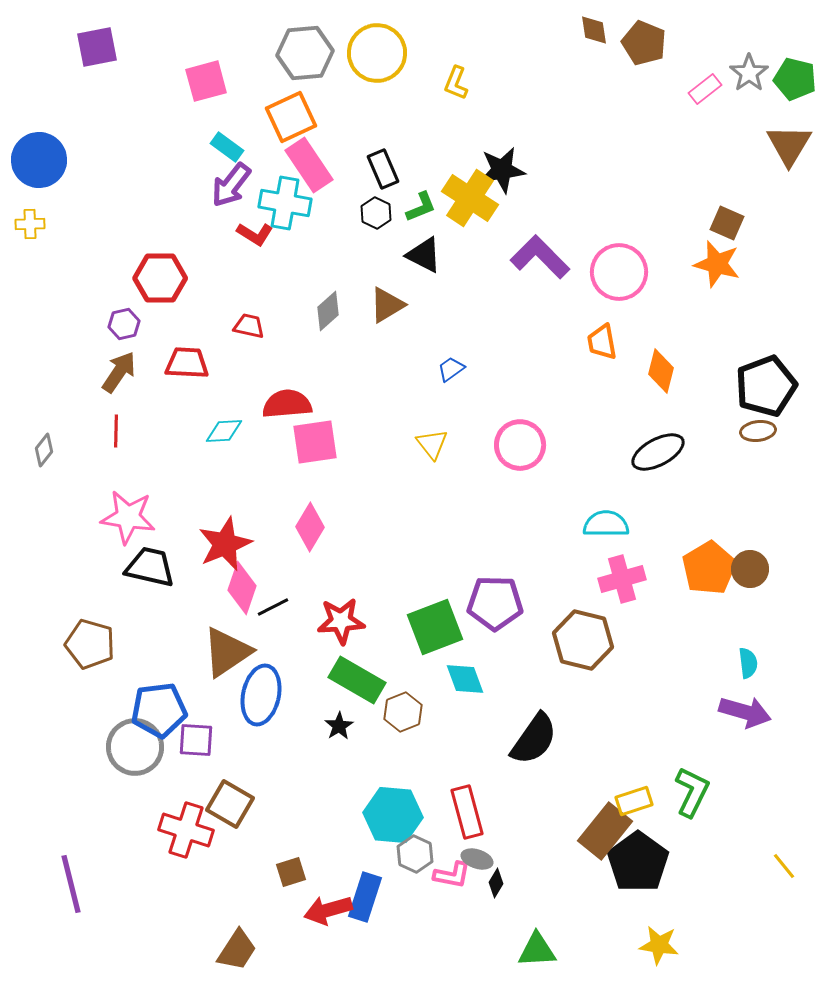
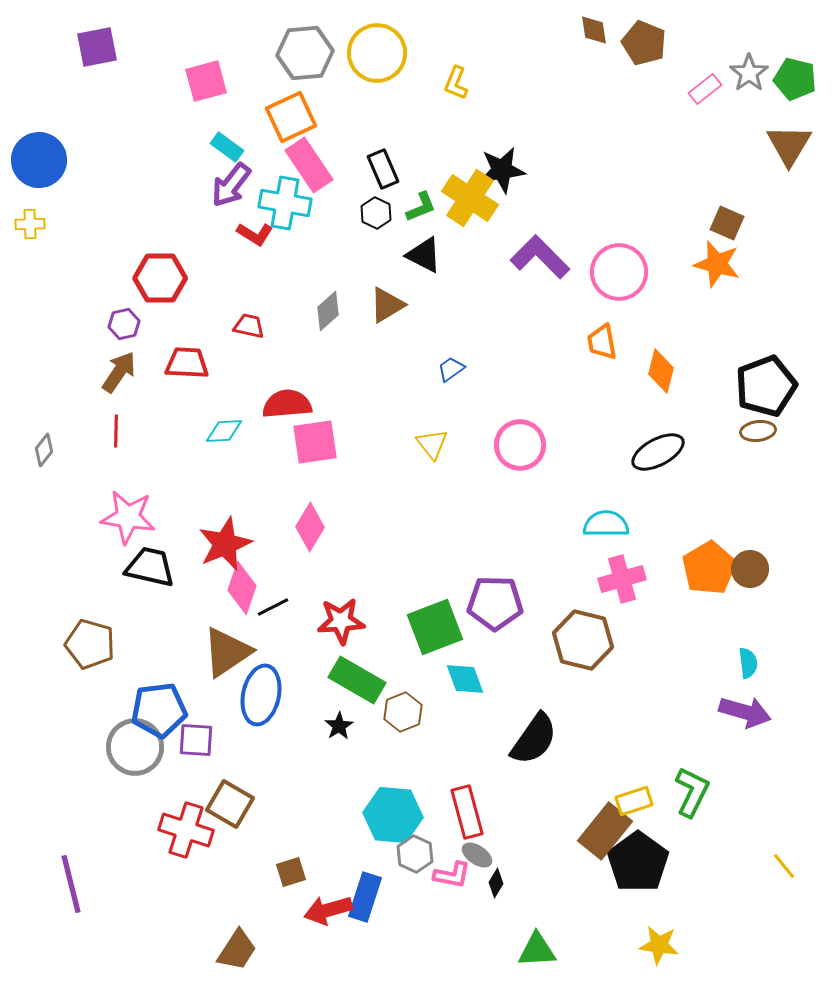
gray ellipse at (477, 859): moved 4 px up; rotated 16 degrees clockwise
